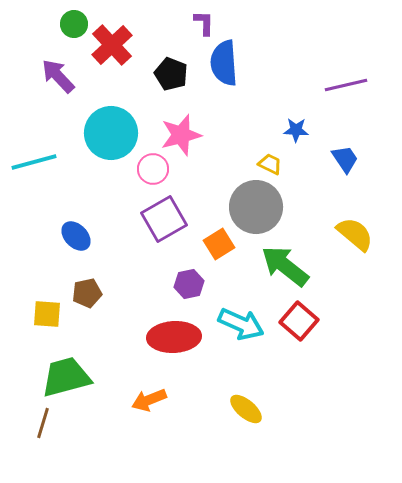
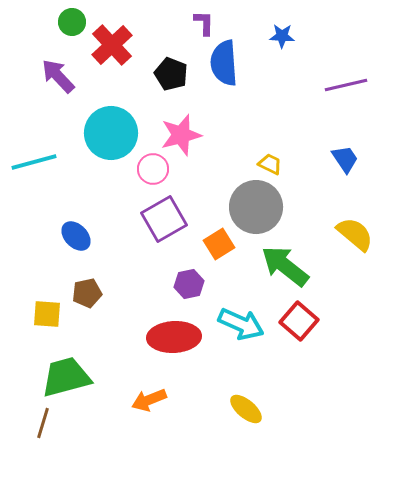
green circle: moved 2 px left, 2 px up
blue star: moved 14 px left, 94 px up
